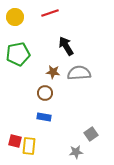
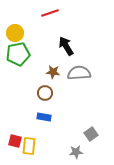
yellow circle: moved 16 px down
